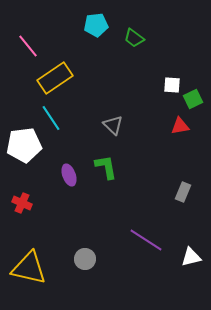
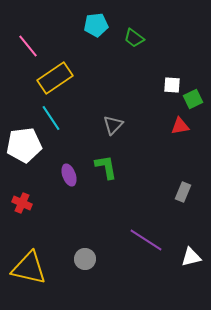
gray triangle: rotated 30 degrees clockwise
